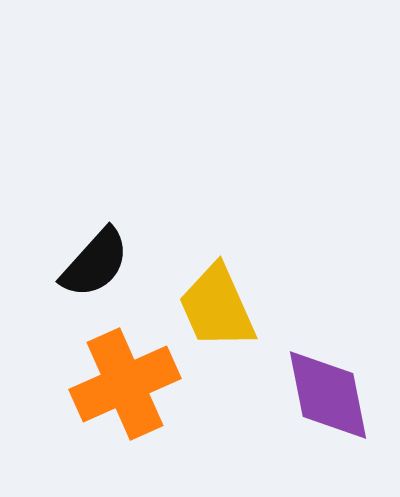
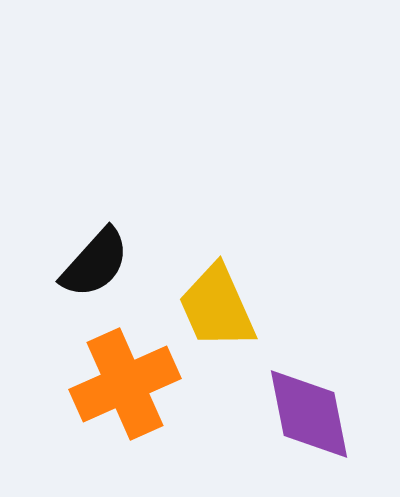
purple diamond: moved 19 px left, 19 px down
